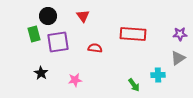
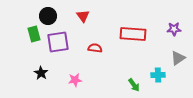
purple star: moved 6 px left, 5 px up
